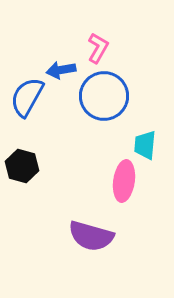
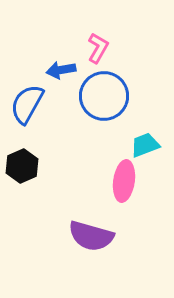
blue semicircle: moved 7 px down
cyan trapezoid: rotated 64 degrees clockwise
black hexagon: rotated 20 degrees clockwise
